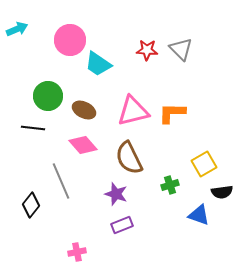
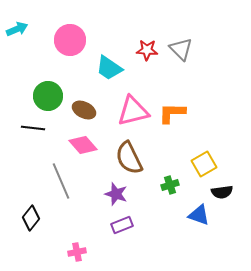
cyan trapezoid: moved 11 px right, 4 px down
black diamond: moved 13 px down
